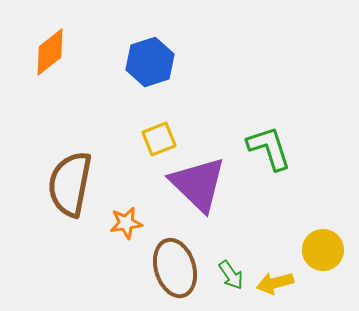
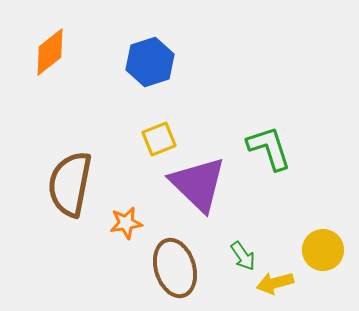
green arrow: moved 12 px right, 19 px up
